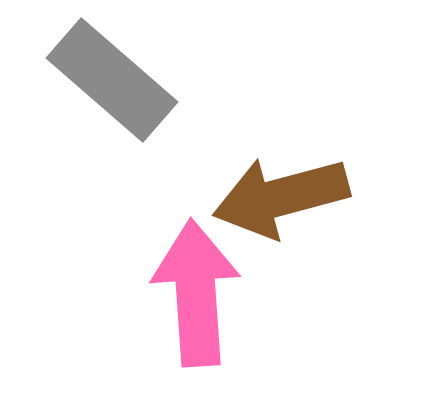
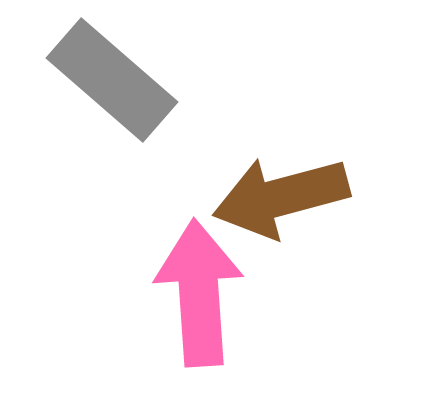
pink arrow: moved 3 px right
